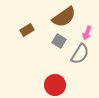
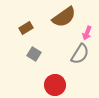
brown rectangle: moved 1 px left, 2 px up
gray square: moved 25 px left, 13 px down
